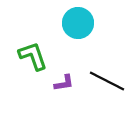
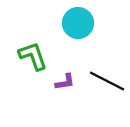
purple L-shape: moved 1 px right, 1 px up
